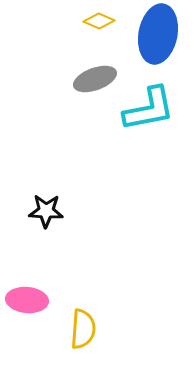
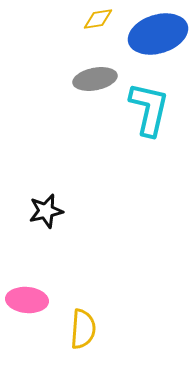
yellow diamond: moved 1 px left, 2 px up; rotated 32 degrees counterclockwise
blue ellipse: rotated 62 degrees clockwise
gray ellipse: rotated 9 degrees clockwise
cyan L-shape: rotated 66 degrees counterclockwise
black star: rotated 16 degrees counterclockwise
